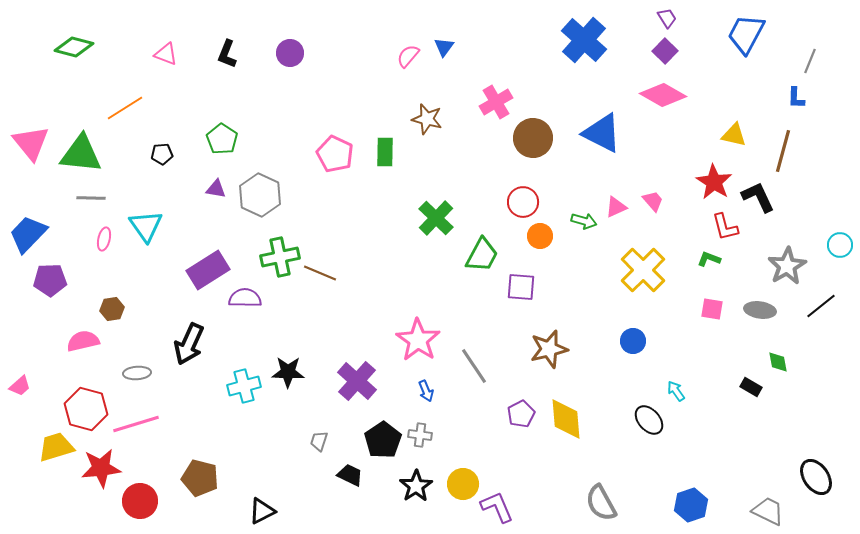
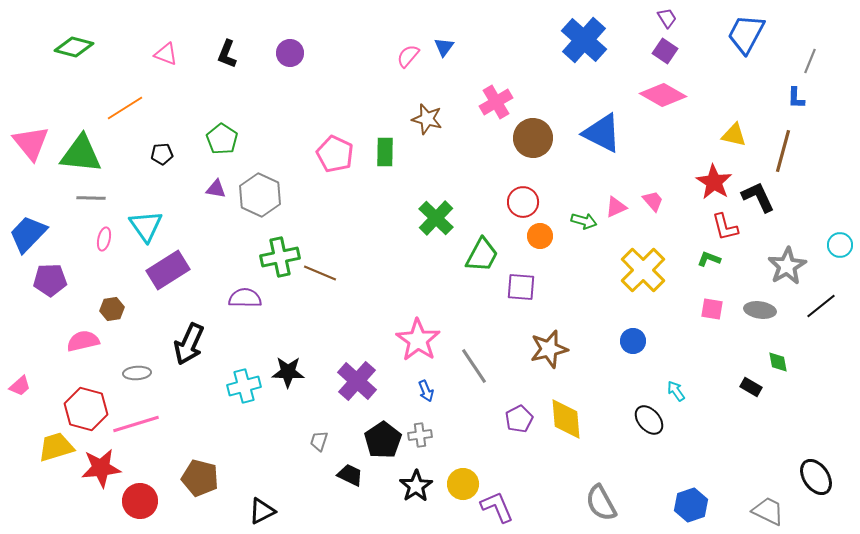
purple square at (665, 51): rotated 10 degrees counterclockwise
purple rectangle at (208, 270): moved 40 px left
purple pentagon at (521, 414): moved 2 px left, 5 px down
gray cross at (420, 435): rotated 15 degrees counterclockwise
